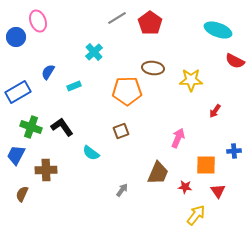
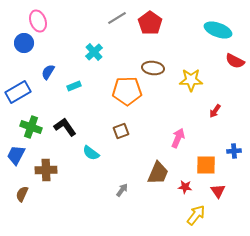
blue circle: moved 8 px right, 6 px down
black L-shape: moved 3 px right
